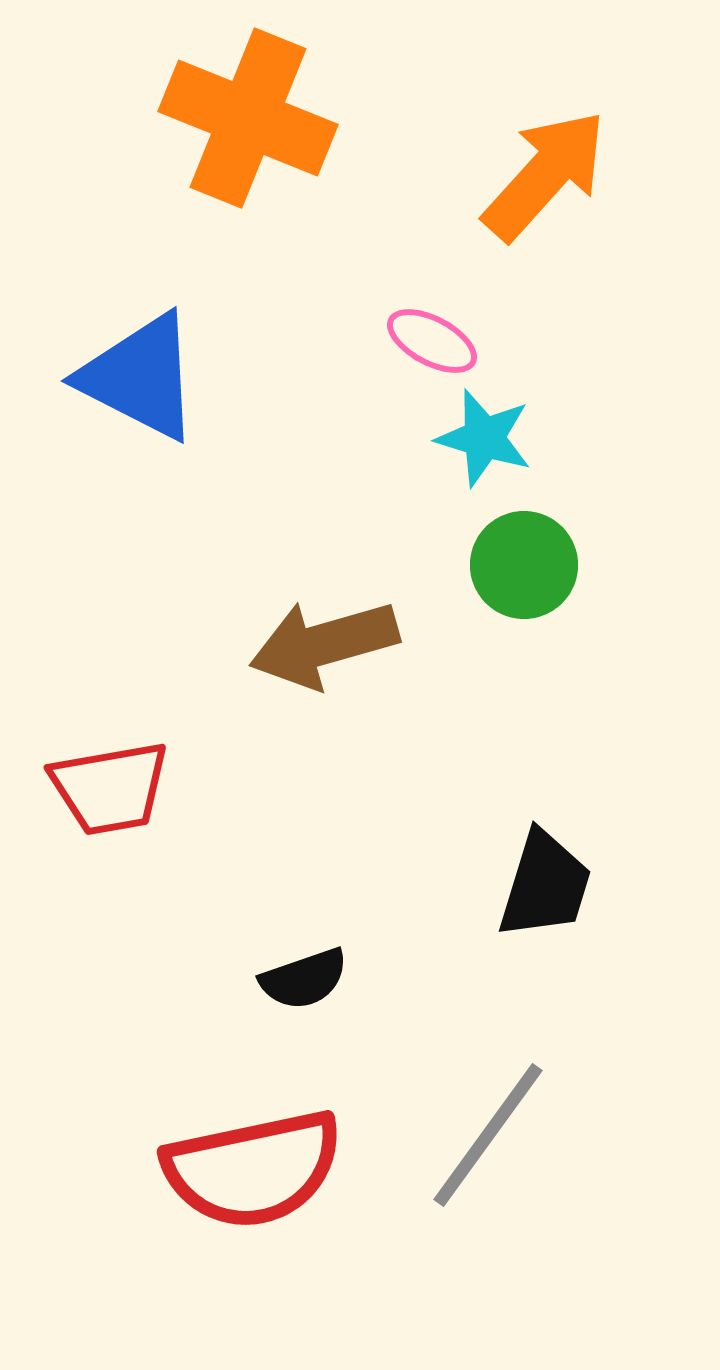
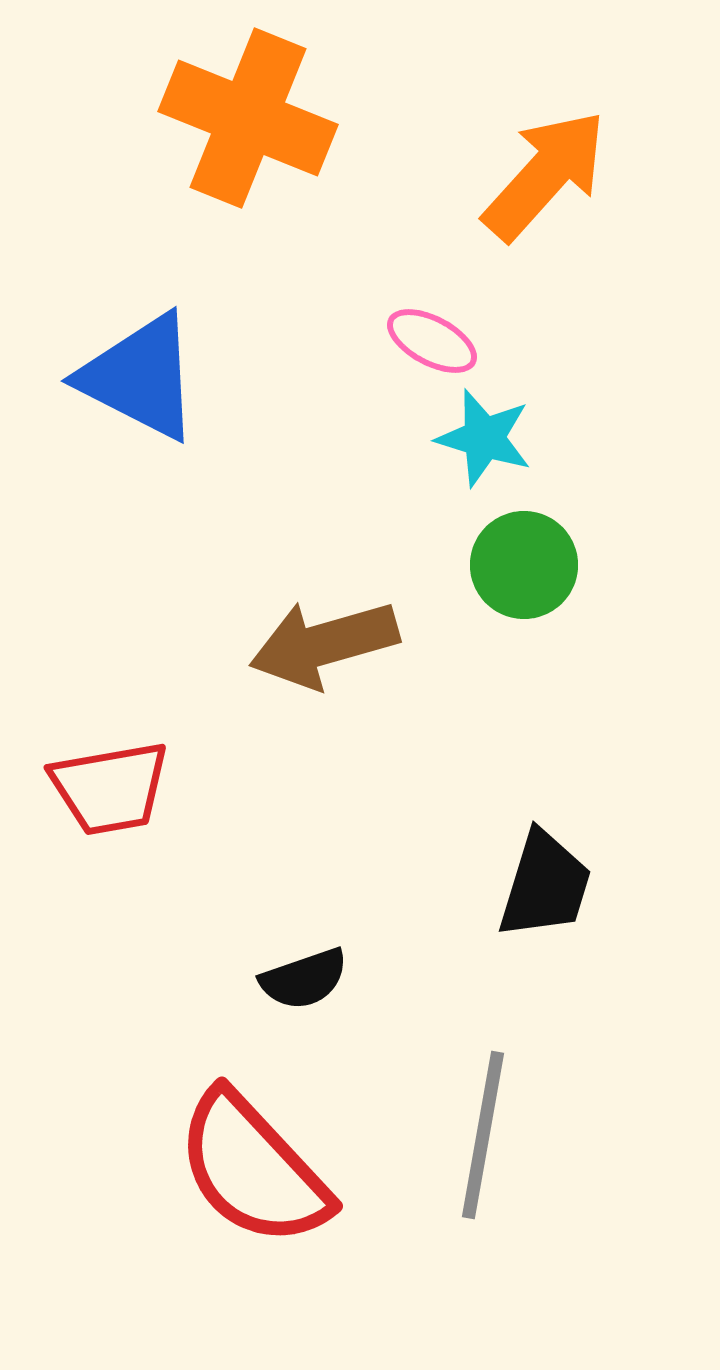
gray line: moved 5 px left; rotated 26 degrees counterclockwise
red semicircle: rotated 59 degrees clockwise
